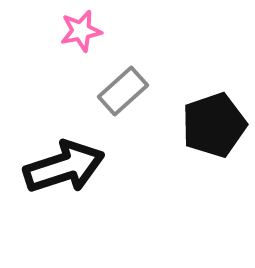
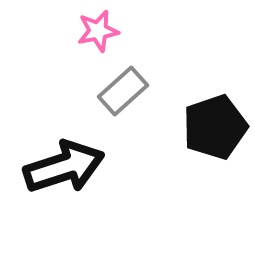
pink star: moved 17 px right
black pentagon: moved 1 px right, 2 px down
